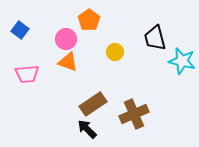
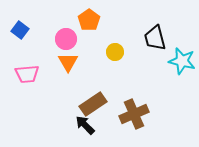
orange triangle: rotated 40 degrees clockwise
black arrow: moved 2 px left, 4 px up
